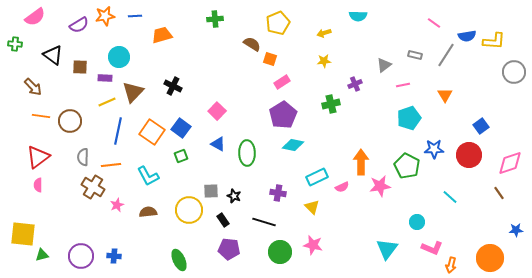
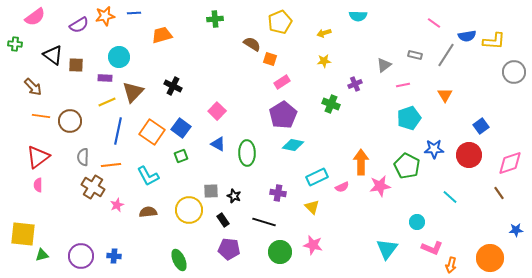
blue line at (135, 16): moved 1 px left, 3 px up
yellow pentagon at (278, 23): moved 2 px right, 1 px up
brown square at (80, 67): moved 4 px left, 2 px up
green cross at (331, 104): rotated 36 degrees clockwise
